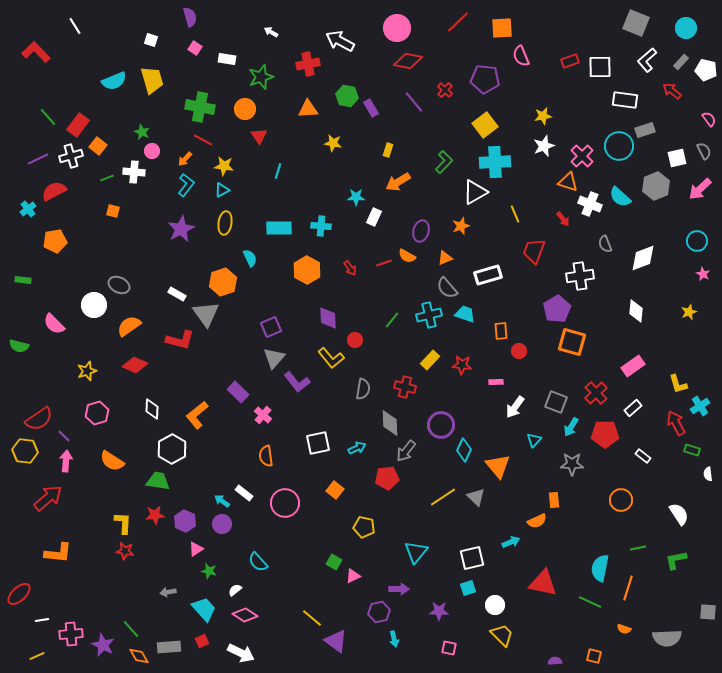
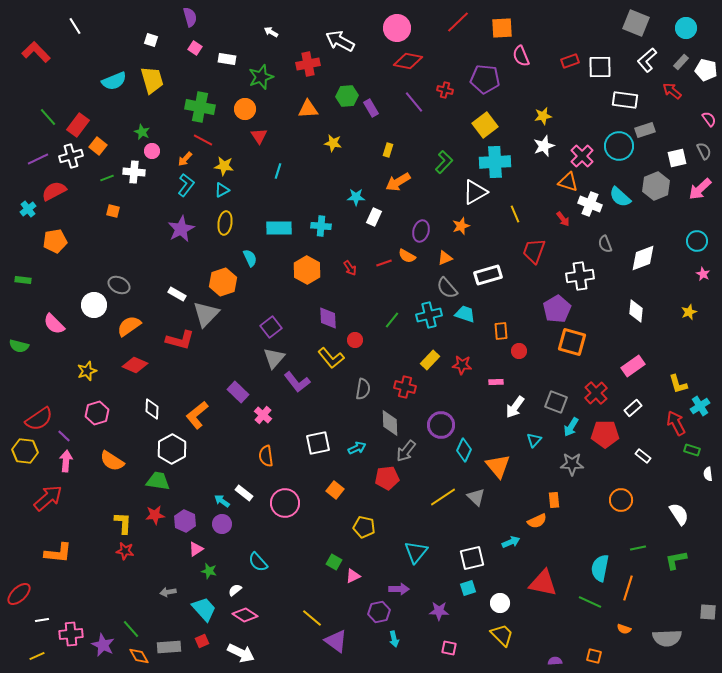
red cross at (445, 90): rotated 28 degrees counterclockwise
green hexagon at (347, 96): rotated 15 degrees counterclockwise
gray triangle at (206, 314): rotated 20 degrees clockwise
purple square at (271, 327): rotated 15 degrees counterclockwise
white circle at (495, 605): moved 5 px right, 2 px up
